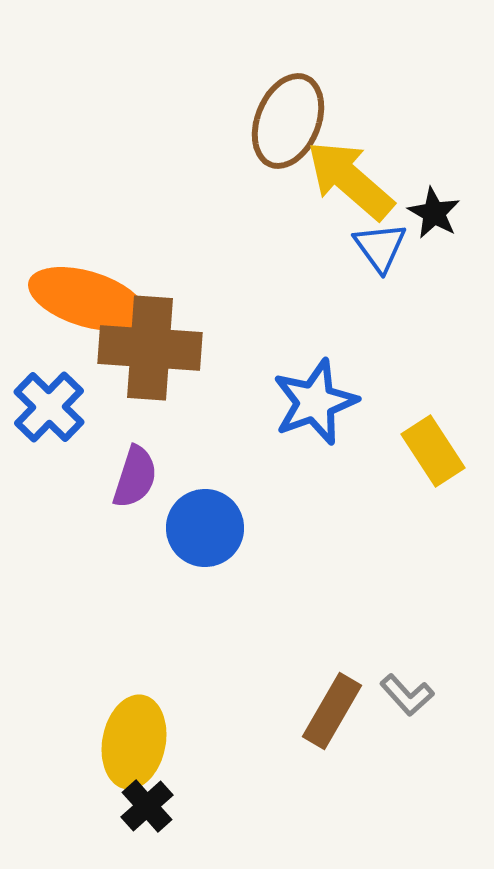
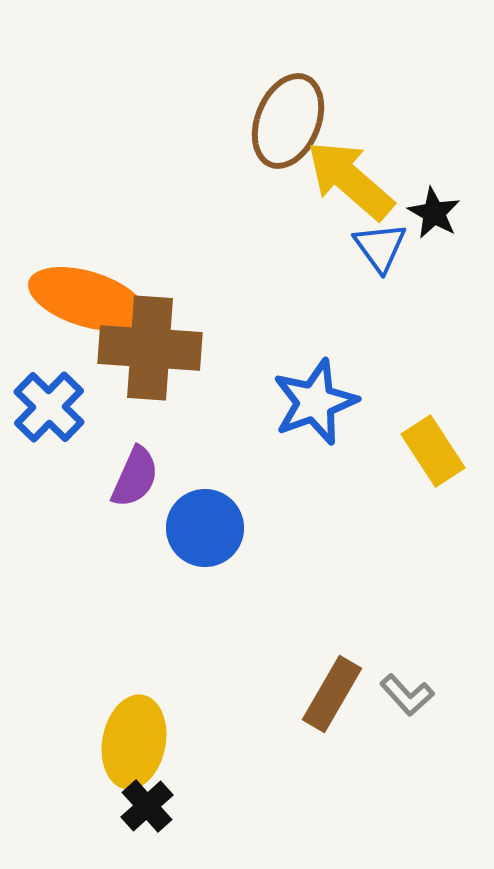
purple semicircle: rotated 6 degrees clockwise
brown rectangle: moved 17 px up
